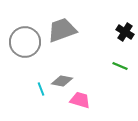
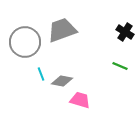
cyan line: moved 15 px up
